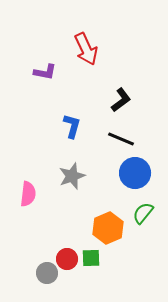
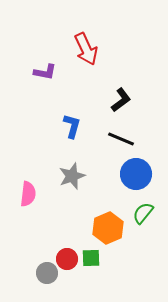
blue circle: moved 1 px right, 1 px down
